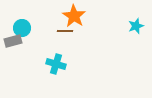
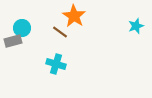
brown line: moved 5 px left, 1 px down; rotated 35 degrees clockwise
